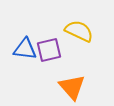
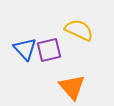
yellow semicircle: moved 1 px up
blue triangle: rotated 40 degrees clockwise
